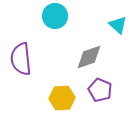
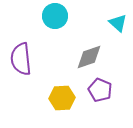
cyan triangle: moved 2 px up
